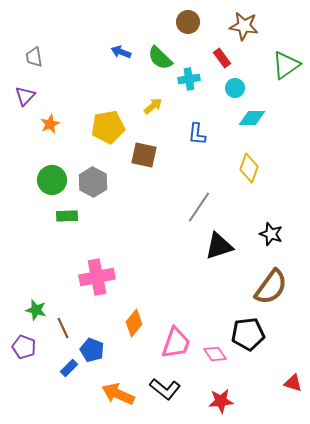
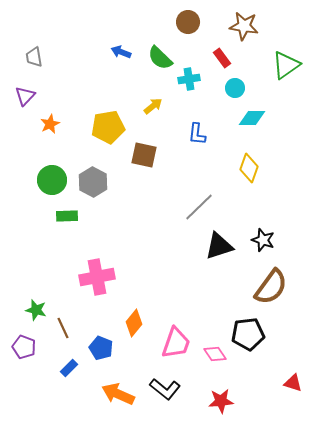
gray line: rotated 12 degrees clockwise
black star: moved 8 px left, 6 px down
blue pentagon: moved 9 px right, 2 px up
